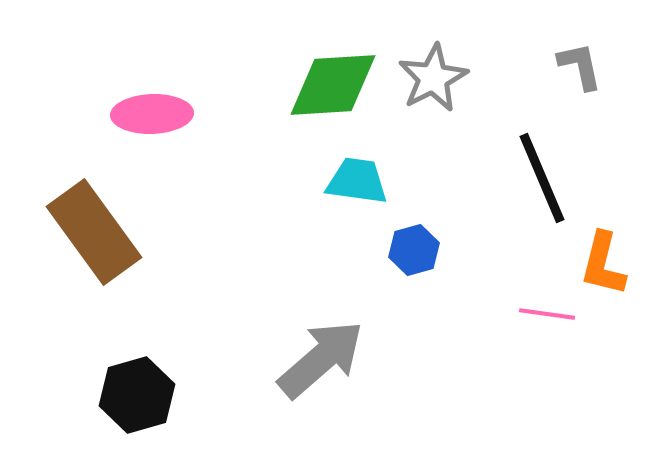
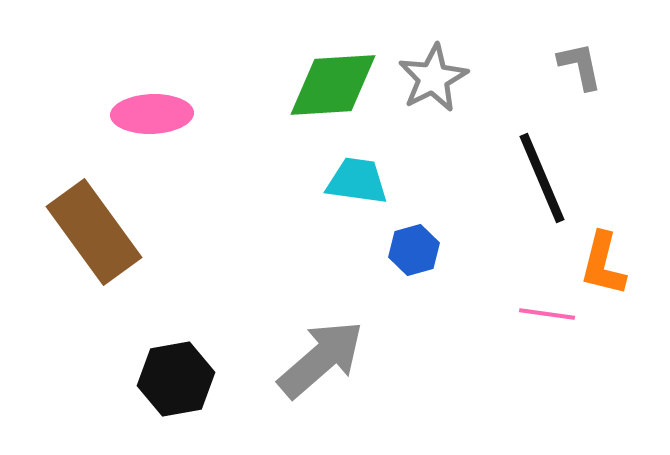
black hexagon: moved 39 px right, 16 px up; rotated 6 degrees clockwise
